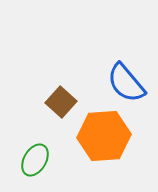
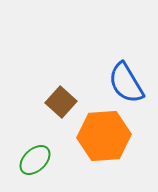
blue semicircle: rotated 9 degrees clockwise
green ellipse: rotated 16 degrees clockwise
